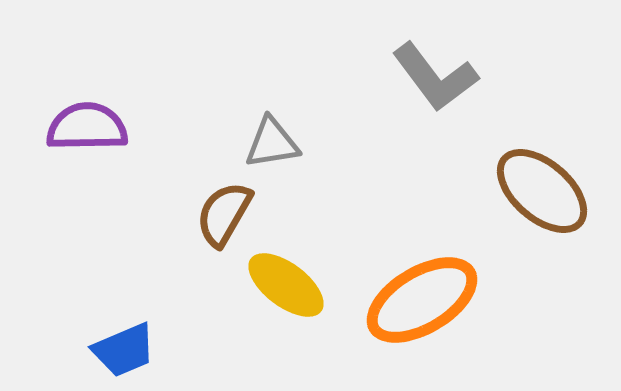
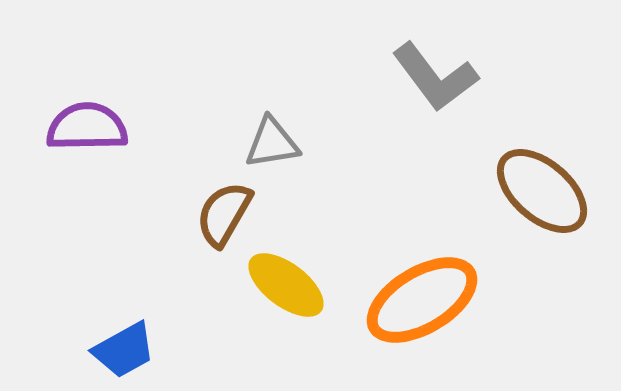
blue trapezoid: rotated 6 degrees counterclockwise
